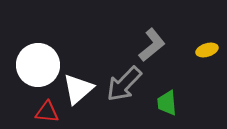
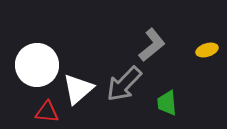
white circle: moved 1 px left
